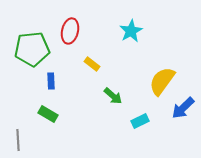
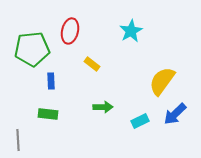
green arrow: moved 10 px left, 11 px down; rotated 42 degrees counterclockwise
blue arrow: moved 8 px left, 6 px down
green rectangle: rotated 24 degrees counterclockwise
